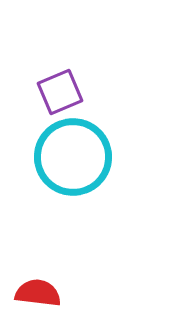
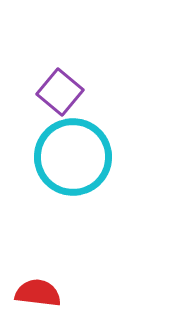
purple square: rotated 27 degrees counterclockwise
